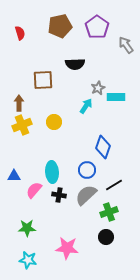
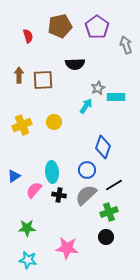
red semicircle: moved 8 px right, 3 px down
gray arrow: rotated 18 degrees clockwise
brown arrow: moved 28 px up
blue triangle: rotated 32 degrees counterclockwise
